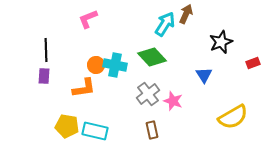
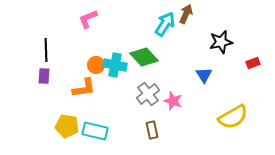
black star: rotated 10 degrees clockwise
green diamond: moved 8 px left
